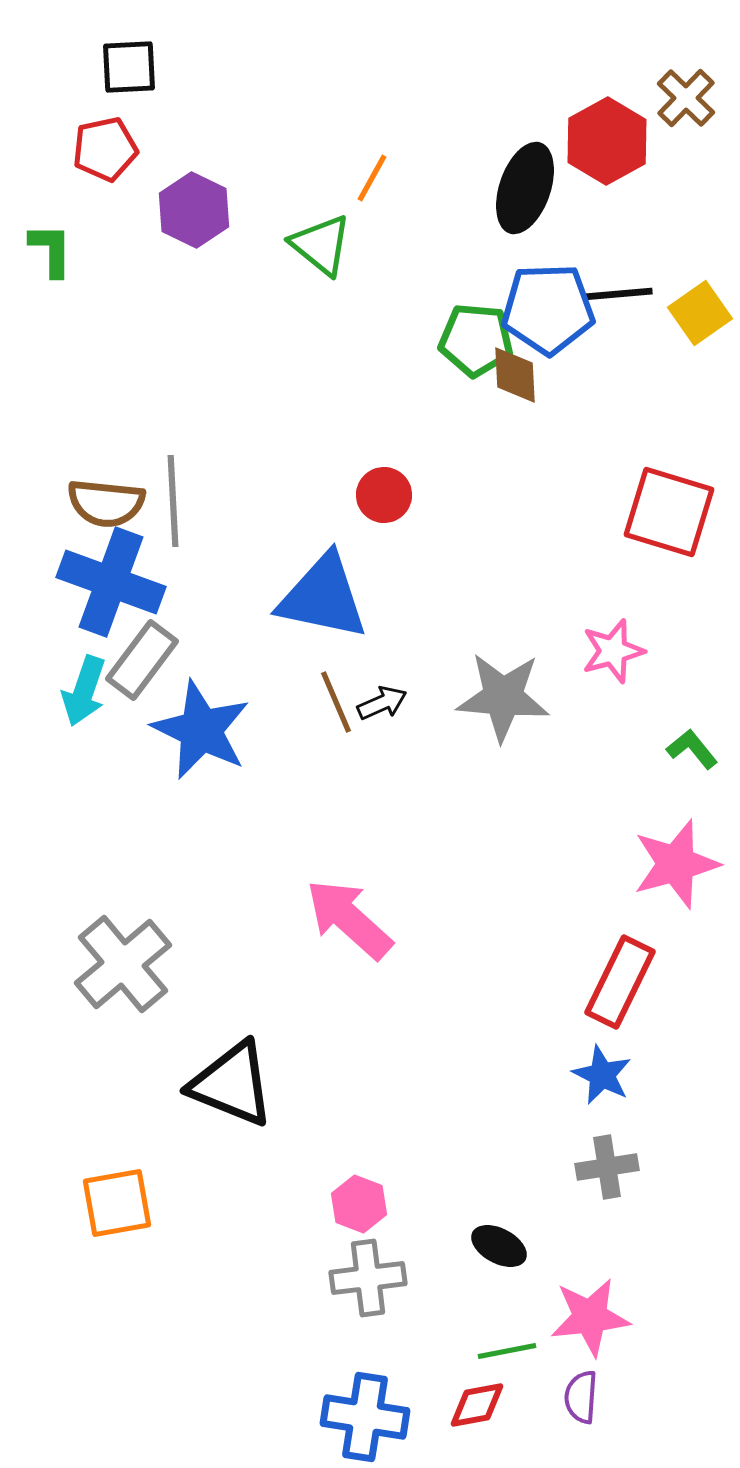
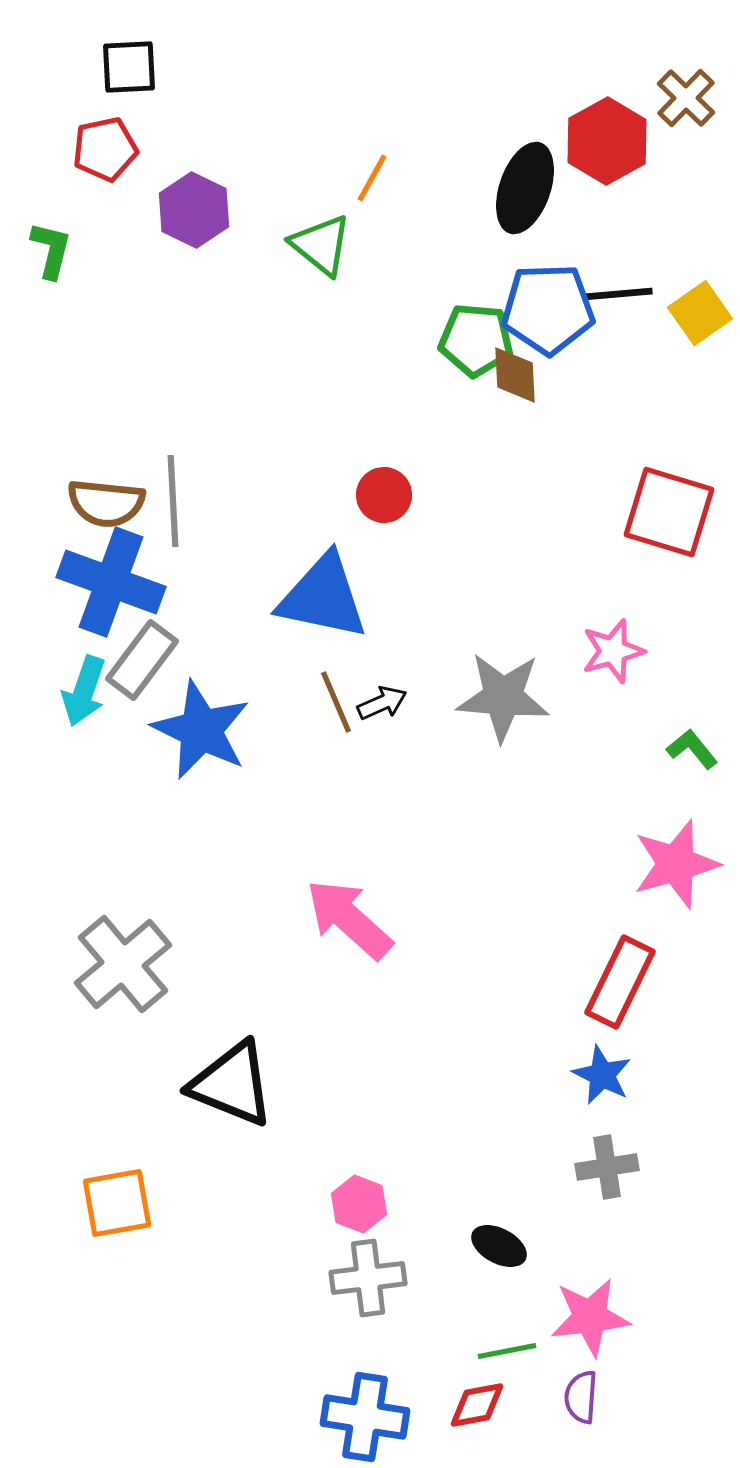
green L-shape at (51, 250): rotated 14 degrees clockwise
